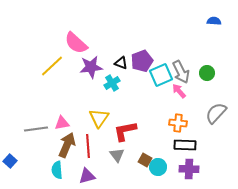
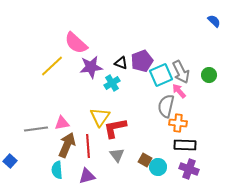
blue semicircle: rotated 40 degrees clockwise
green circle: moved 2 px right, 2 px down
gray semicircle: moved 50 px left, 7 px up; rotated 30 degrees counterclockwise
yellow triangle: moved 1 px right, 1 px up
red L-shape: moved 10 px left, 3 px up
purple cross: rotated 18 degrees clockwise
